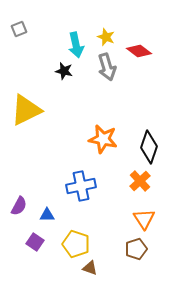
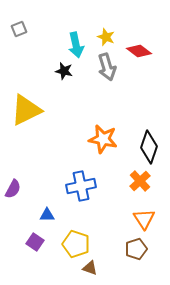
purple semicircle: moved 6 px left, 17 px up
